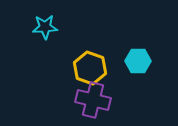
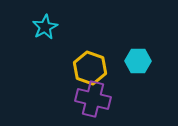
cyan star: rotated 25 degrees counterclockwise
purple cross: moved 1 px up
